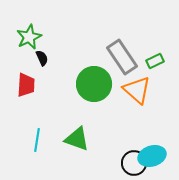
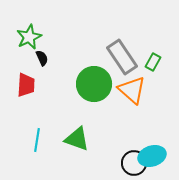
green rectangle: moved 2 px left, 1 px down; rotated 36 degrees counterclockwise
orange triangle: moved 5 px left
